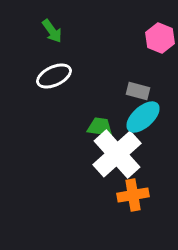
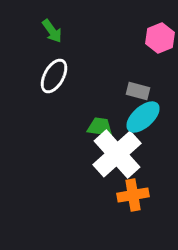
pink hexagon: rotated 16 degrees clockwise
white ellipse: rotated 36 degrees counterclockwise
